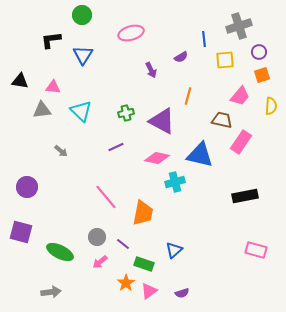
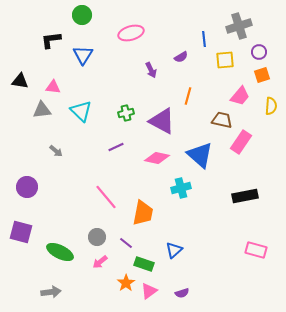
gray arrow at (61, 151): moved 5 px left
blue triangle at (200, 155): rotated 28 degrees clockwise
cyan cross at (175, 182): moved 6 px right, 6 px down
purple line at (123, 244): moved 3 px right, 1 px up
